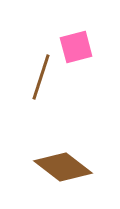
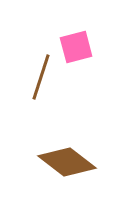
brown diamond: moved 4 px right, 5 px up
